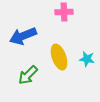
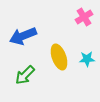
pink cross: moved 20 px right, 5 px down; rotated 30 degrees counterclockwise
cyan star: rotated 14 degrees counterclockwise
green arrow: moved 3 px left
